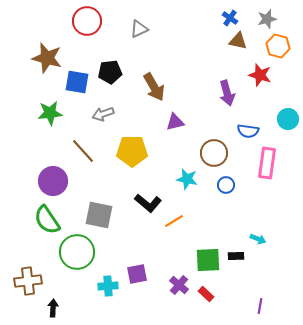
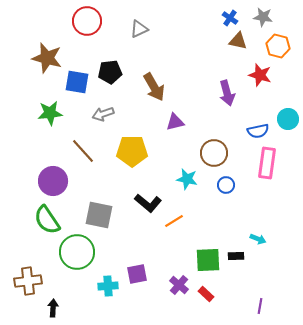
gray star: moved 4 px left, 2 px up; rotated 24 degrees clockwise
blue semicircle: moved 10 px right; rotated 20 degrees counterclockwise
